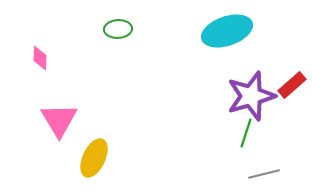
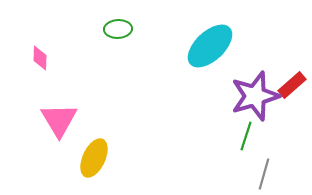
cyan ellipse: moved 17 px left, 15 px down; rotated 24 degrees counterclockwise
purple star: moved 4 px right
green line: moved 3 px down
gray line: rotated 60 degrees counterclockwise
